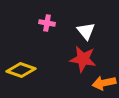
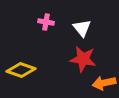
pink cross: moved 1 px left, 1 px up
white triangle: moved 4 px left, 3 px up
